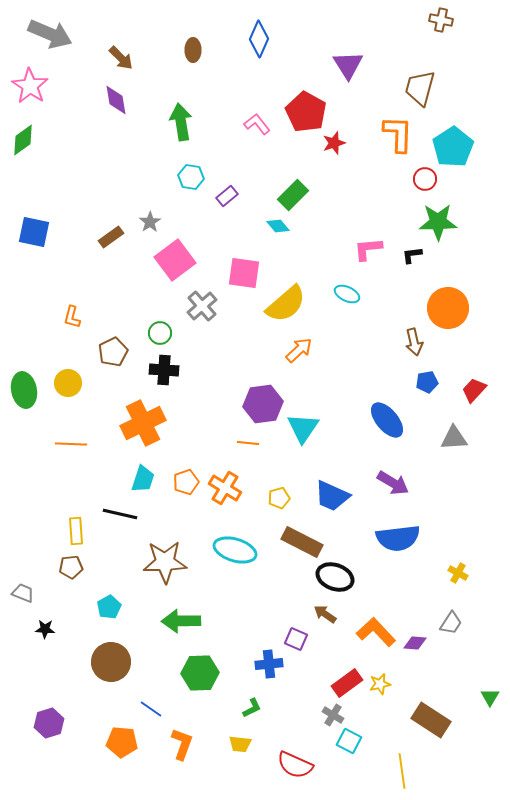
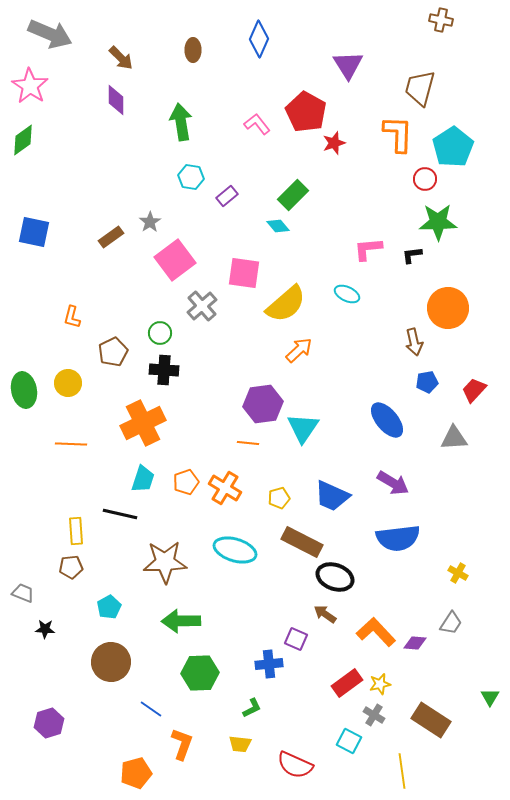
purple diamond at (116, 100): rotated 8 degrees clockwise
gray cross at (333, 715): moved 41 px right
orange pentagon at (122, 742): moved 14 px right, 31 px down; rotated 20 degrees counterclockwise
